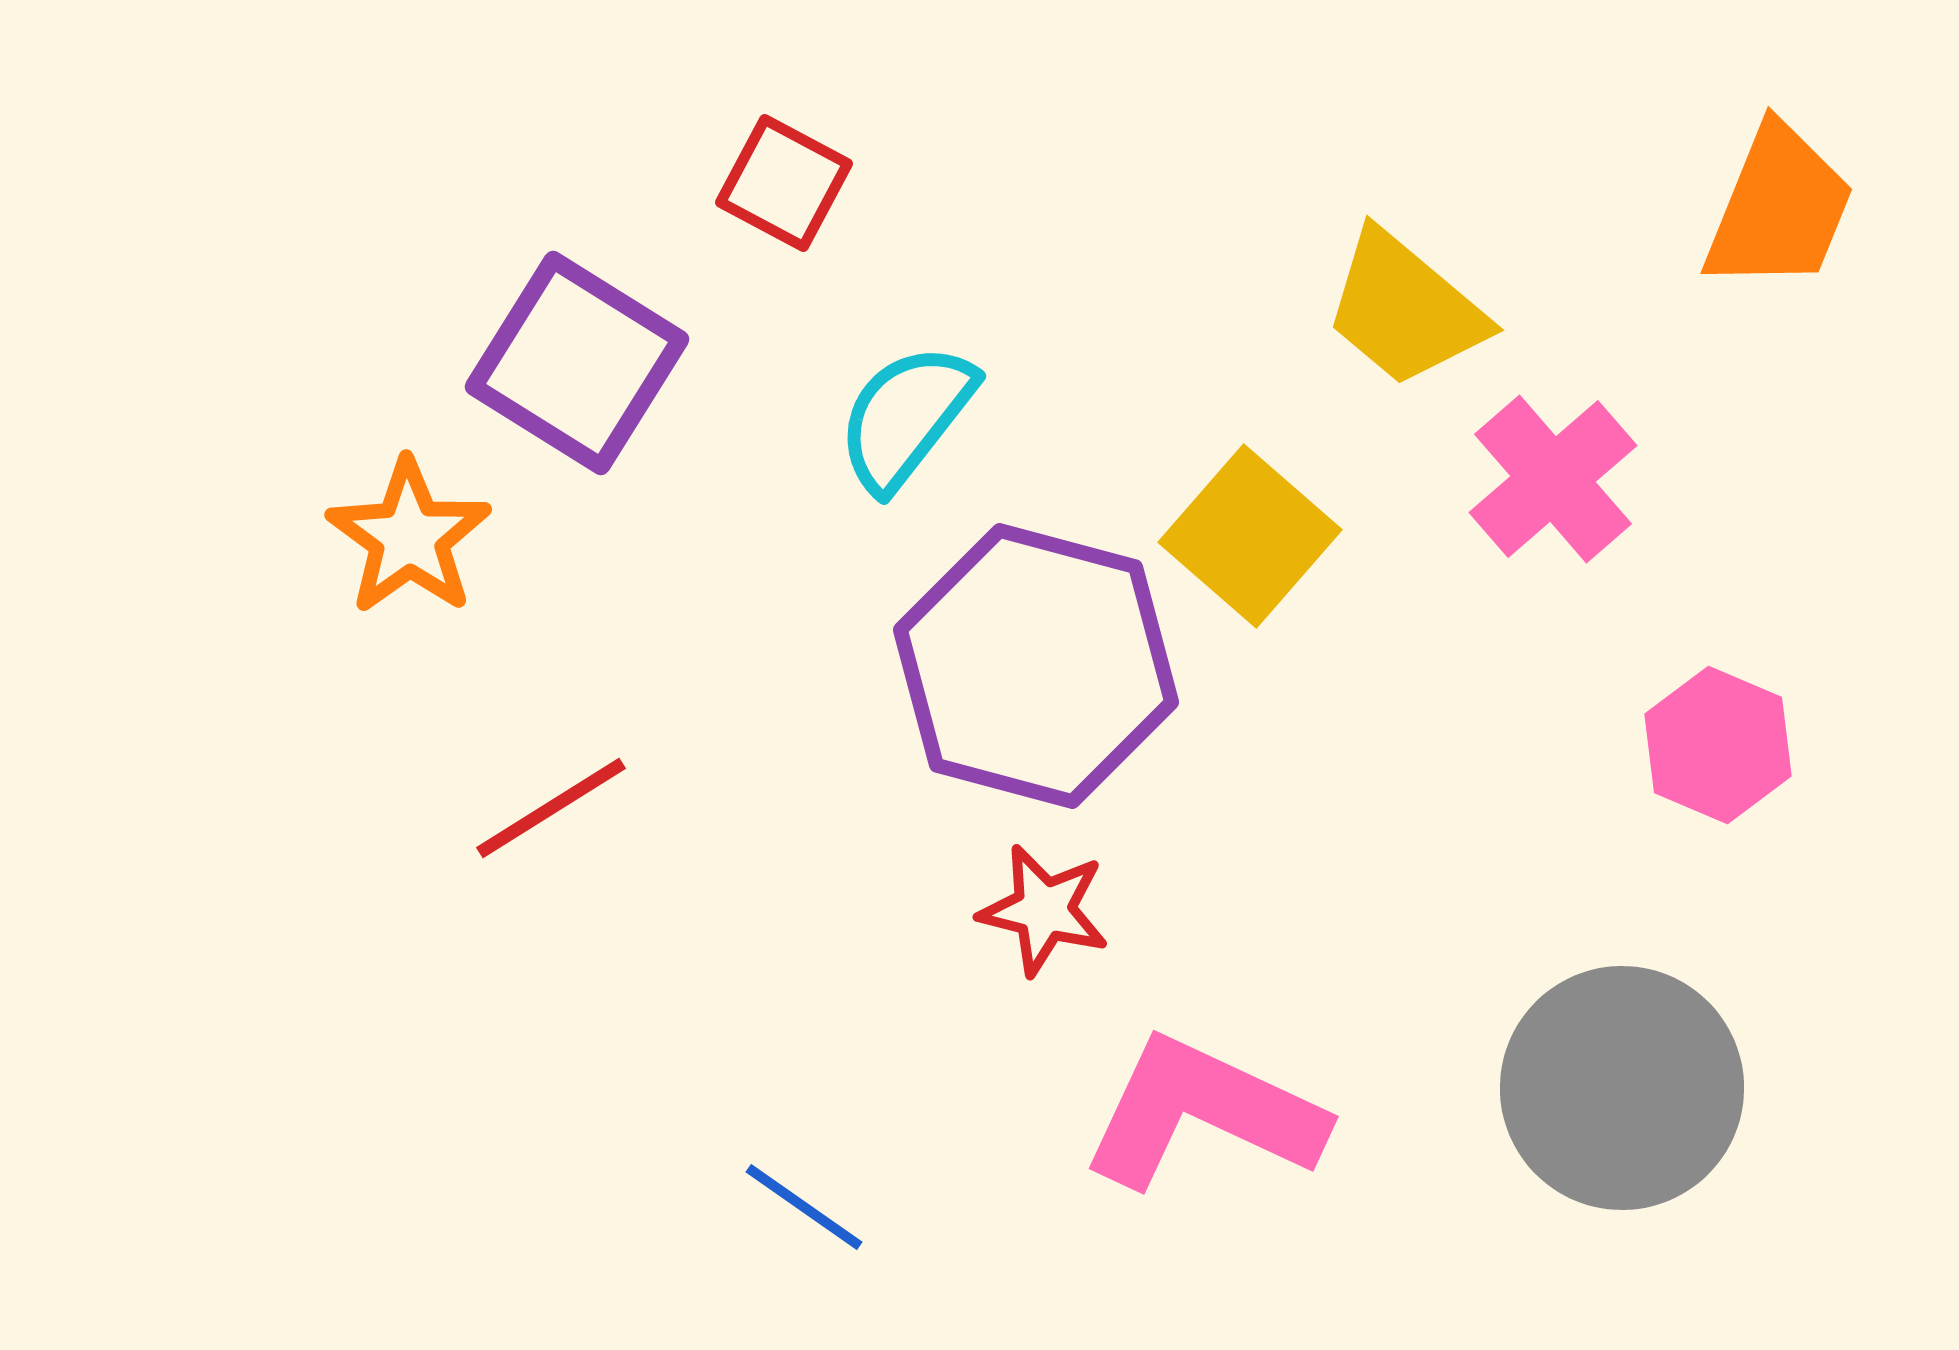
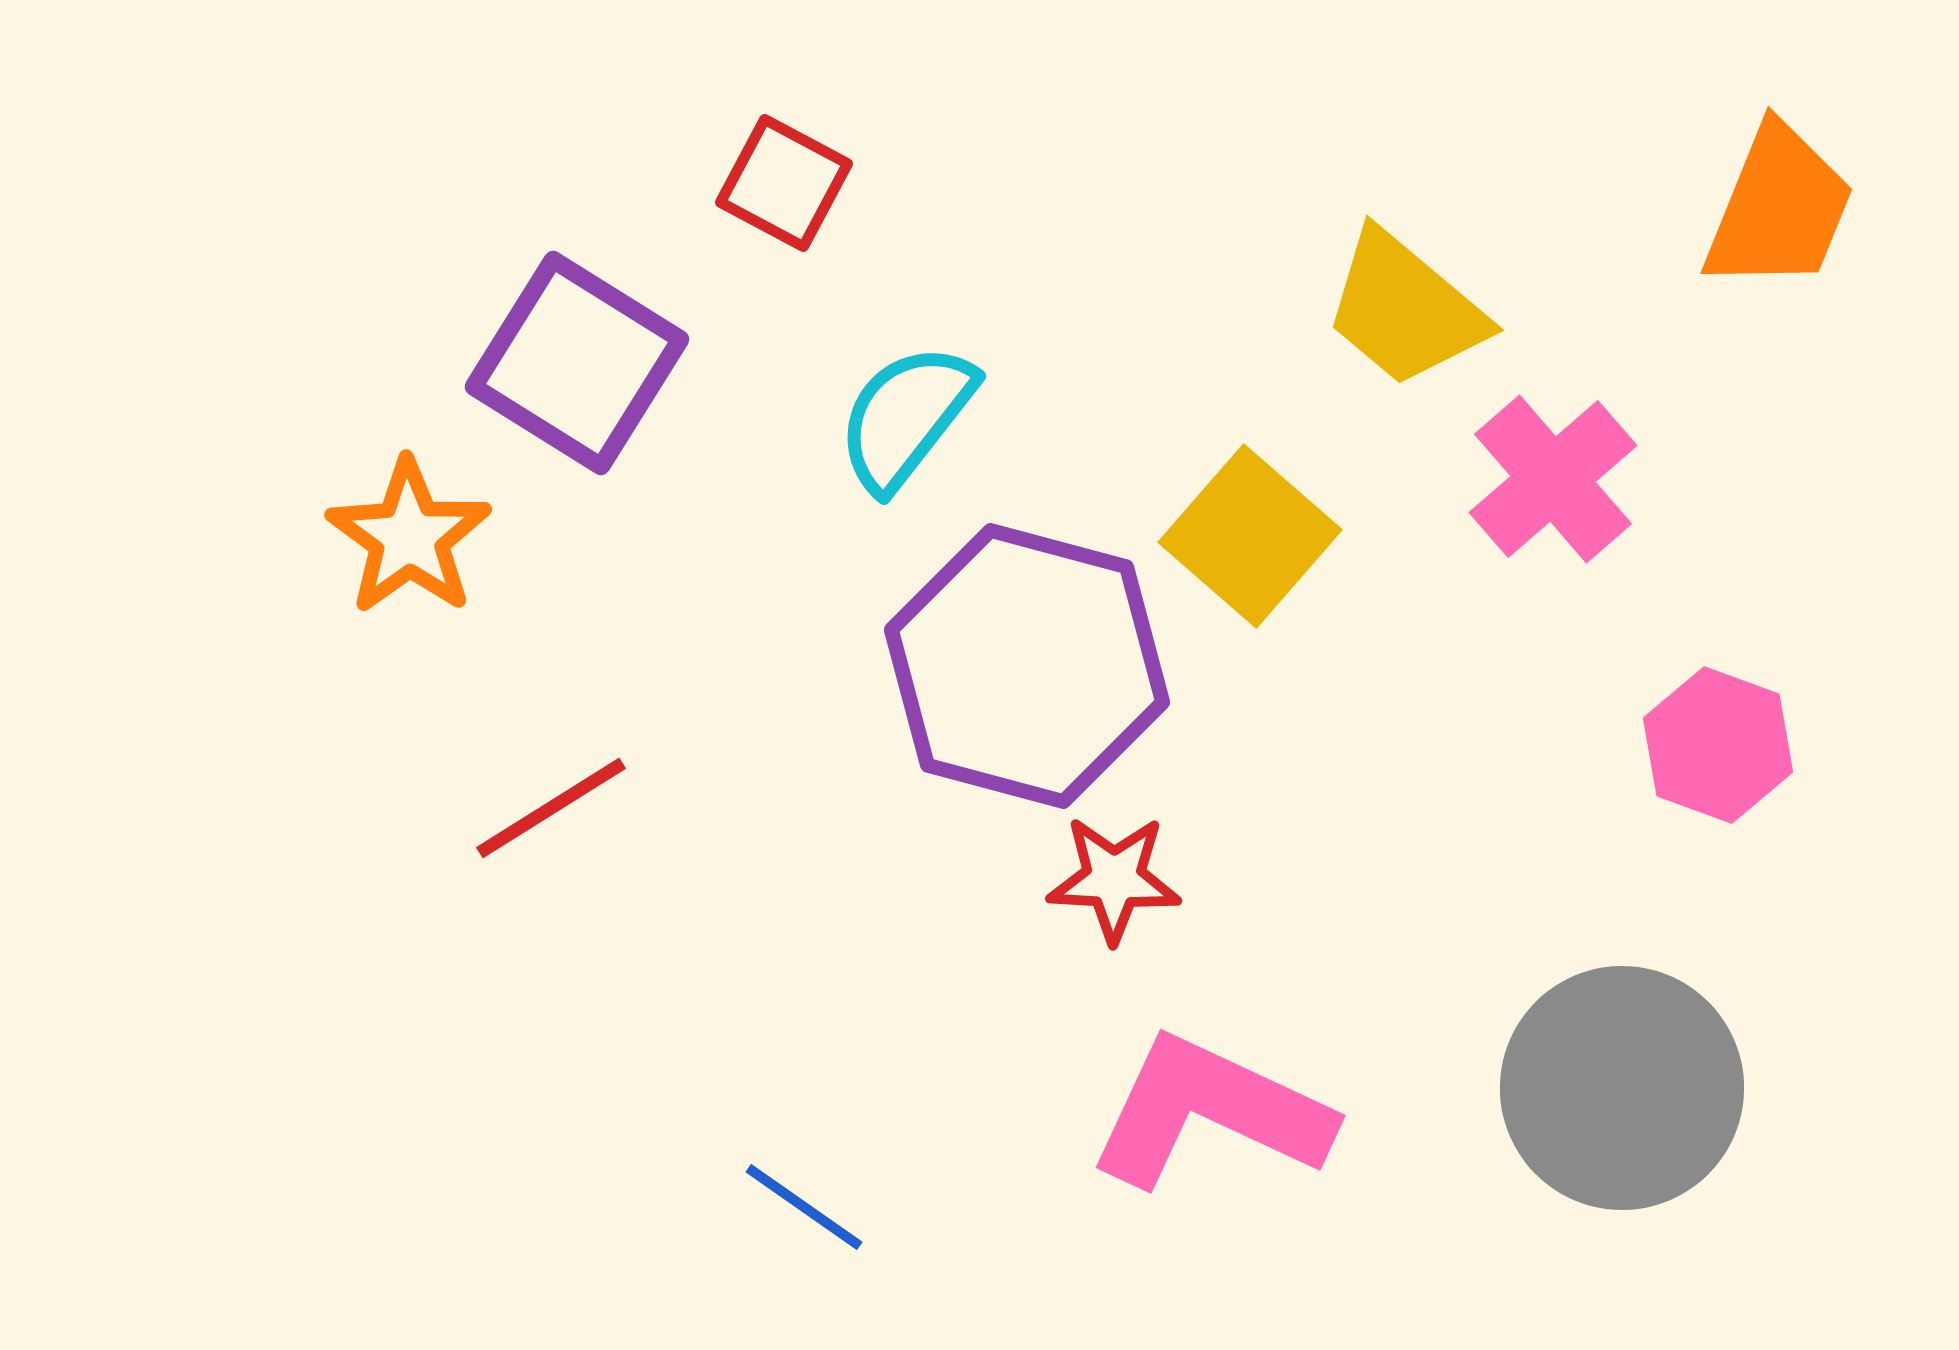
purple hexagon: moved 9 px left
pink hexagon: rotated 3 degrees counterclockwise
red star: moved 70 px right, 31 px up; rotated 11 degrees counterclockwise
pink L-shape: moved 7 px right, 1 px up
